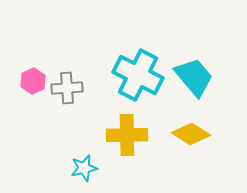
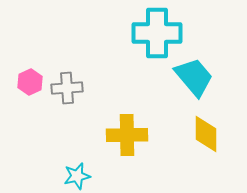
cyan cross: moved 19 px right, 42 px up; rotated 27 degrees counterclockwise
pink hexagon: moved 3 px left, 1 px down
yellow diamond: moved 15 px right; rotated 57 degrees clockwise
cyan star: moved 7 px left, 8 px down
